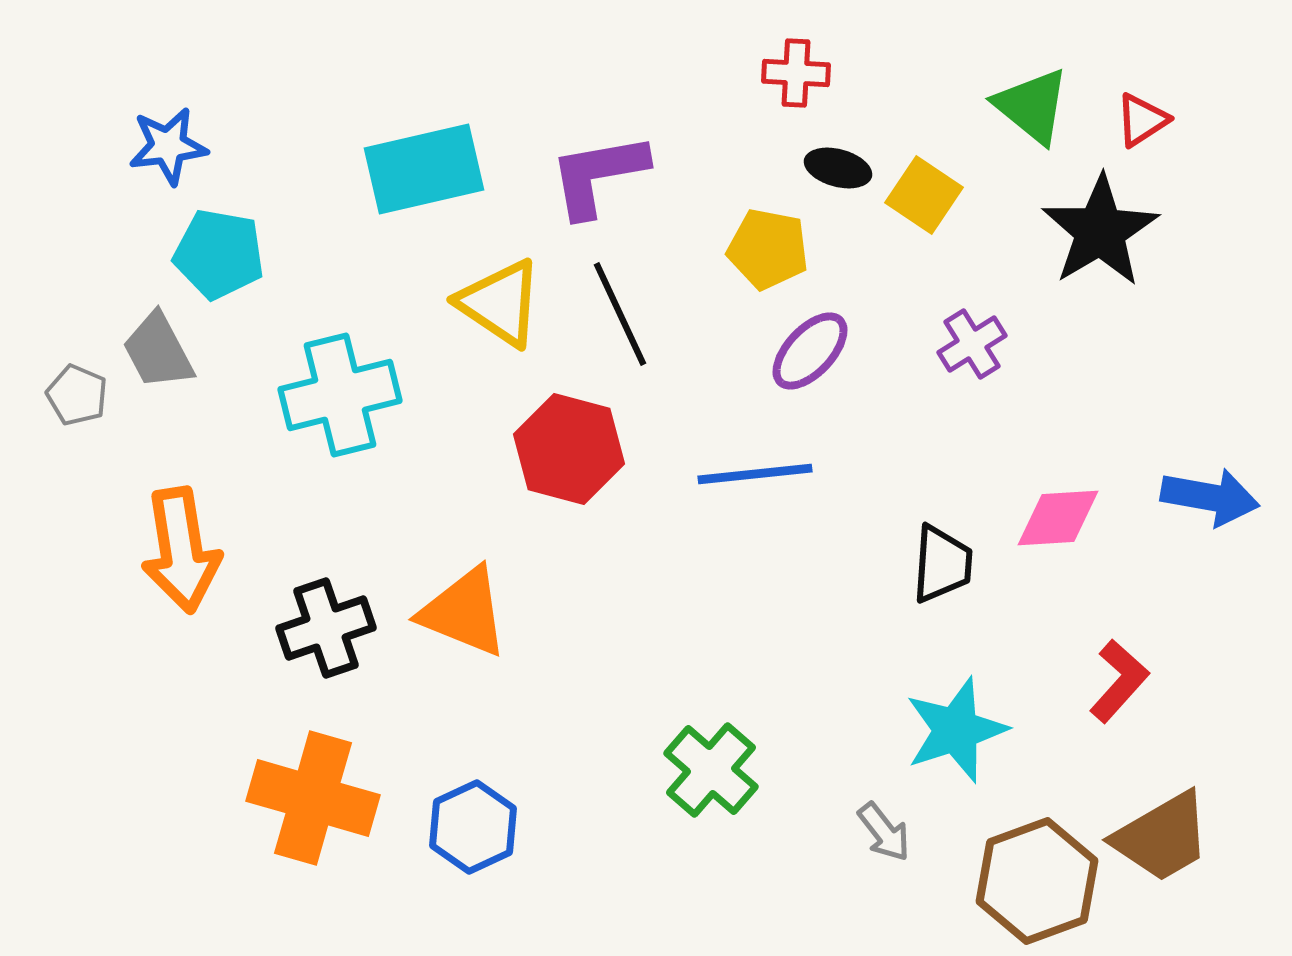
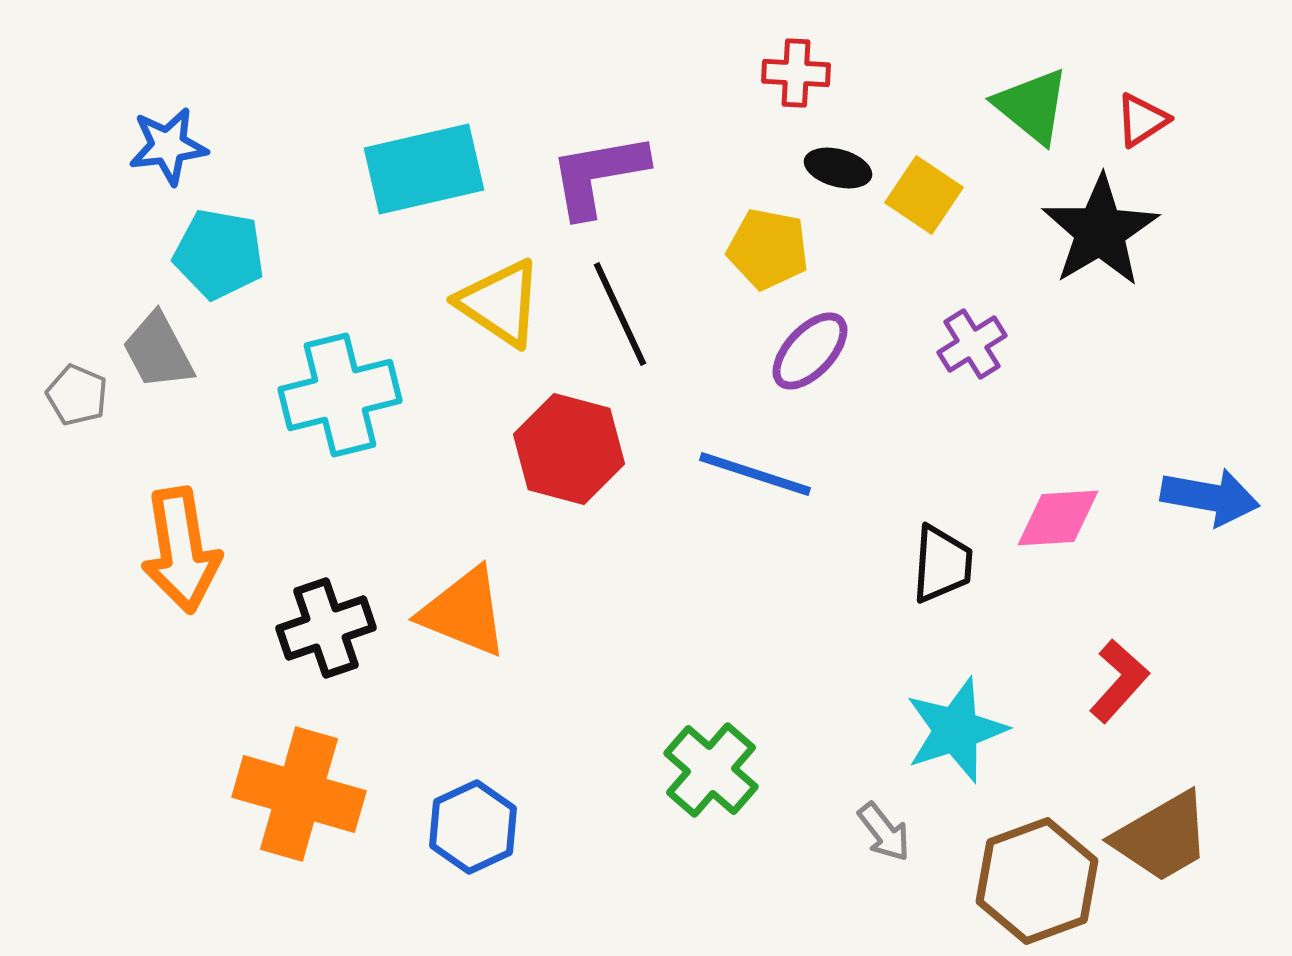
blue line: rotated 24 degrees clockwise
orange cross: moved 14 px left, 4 px up
